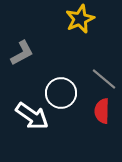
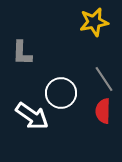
yellow star: moved 14 px right, 3 px down; rotated 12 degrees clockwise
gray L-shape: rotated 120 degrees clockwise
gray line: rotated 16 degrees clockwise
red semicircle: moved 1 px right
